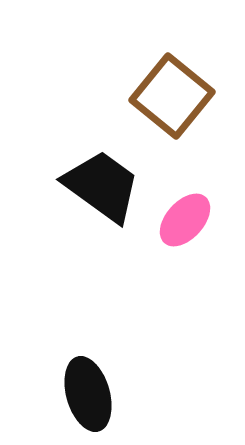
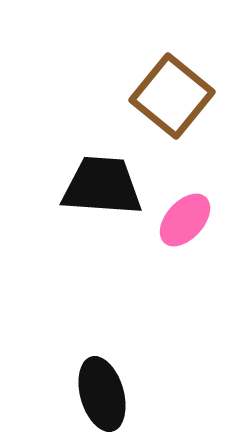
black trapezoid: rotated 32 degrees counterclockwise
black ellipse: moved 14 px right
